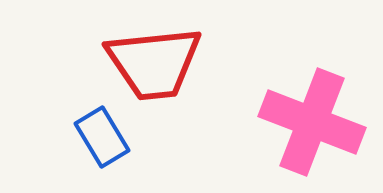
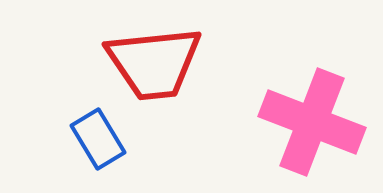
blue rectangle: moved 4 px left, 2 px down
